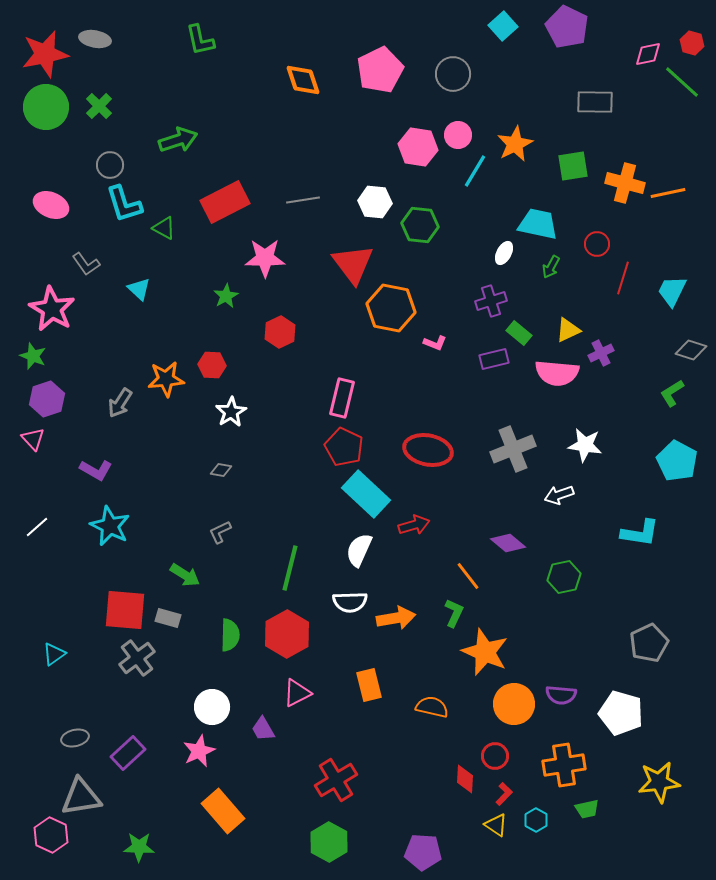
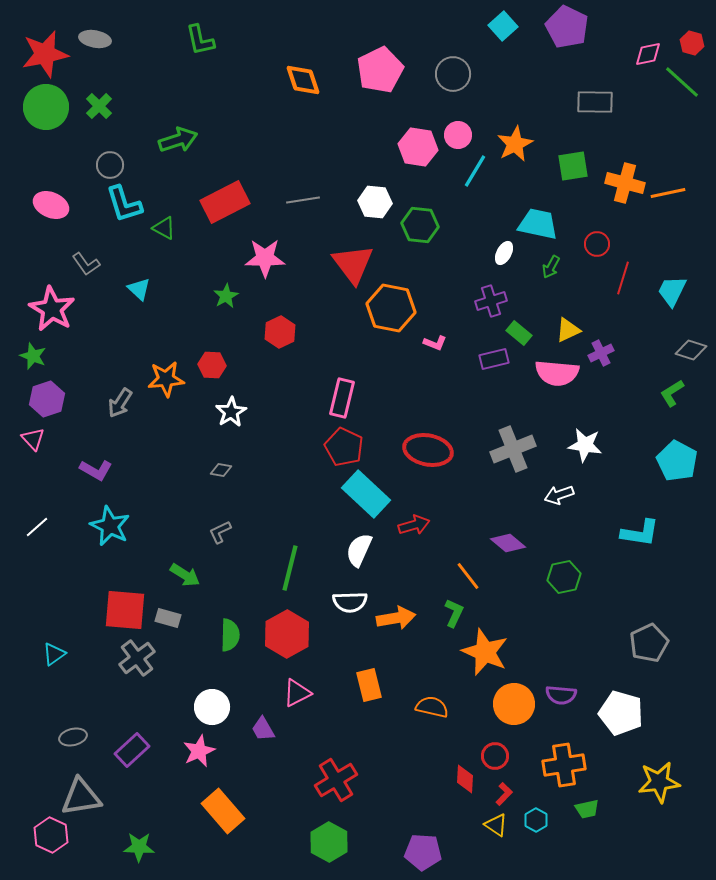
gray ellipse at (75, 738): moved 2 px left, 1 px up
purple rectangle at (128, 753): moved 4 px right, 3 px up
